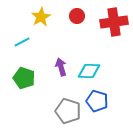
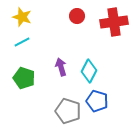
yellow star: moved 19 px left; rotated 24 degrees counterclockwise
cyan diamond: rotated 65 degrees counterclockwise
